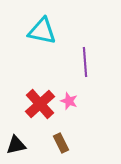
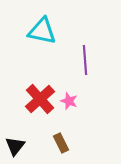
purple line: moved 2 px up
red cross: moved 5 px up
black triangle: moved 1 px left, 1 px down; rotated 40 degrees counterclockwise
